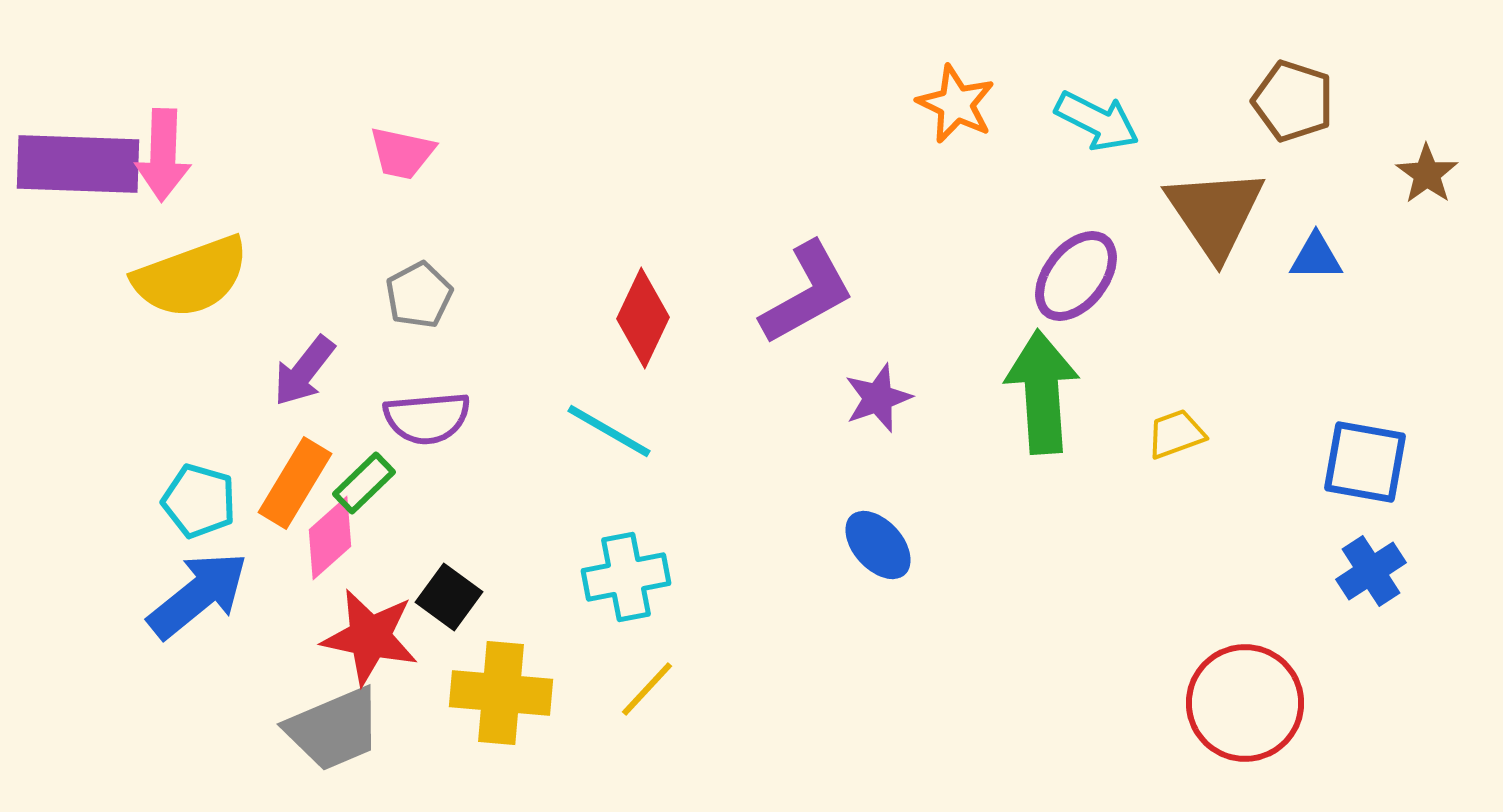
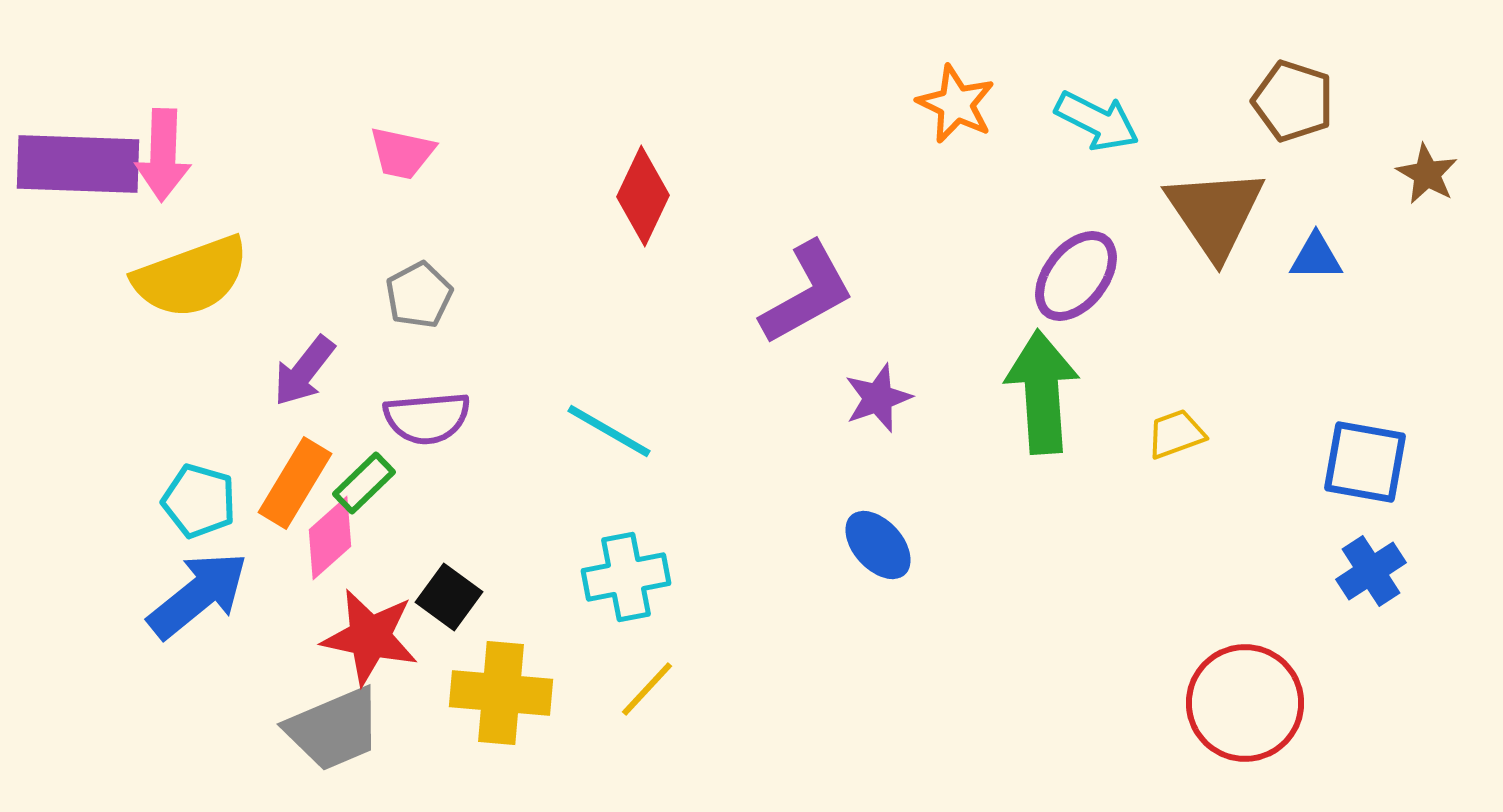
brown star: rotated 6 degrees counterclockwise
red diamond: moved 122 px up
